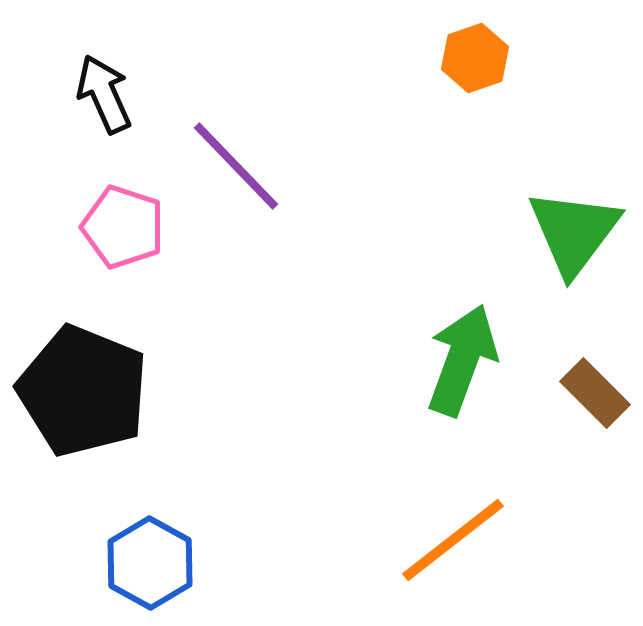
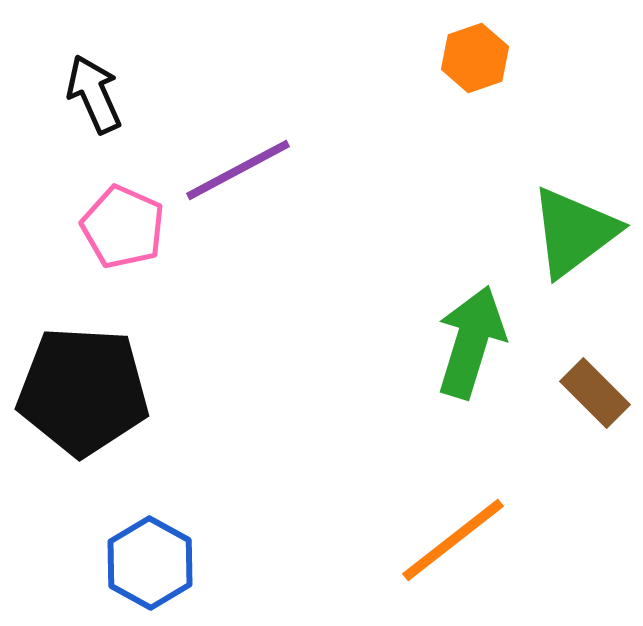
black arrow: moved 10 px left
purple line: moved 2 px right, 4 px down; rotated 74 degrees counterclockwise
pink pentagon: rotated 6 degrees clockwise
green triangle: rotated 16 degrees clockwise
green arrow: moved 9 px right, 18 px up; rotated 3 degrees counterclockwise
black pentagon: rotated 19 degrees counterclockwise
